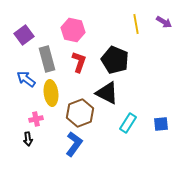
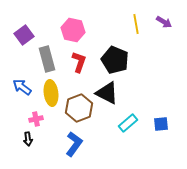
blue arrow: moved 4 px left, 8 px down
brown hexagon: moved 1 px left, 5 px up
cyan rectangle: rotated 18 degrees clockwise
